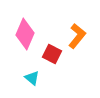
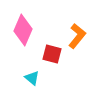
pink diamond: moved 2 px left, 4 px up
red square: rotated 12 degrees counterclockwise
